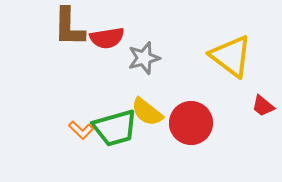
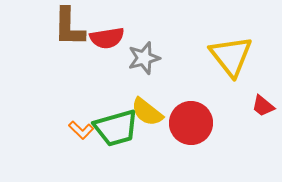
yellow triangle: rotated 15 degrees clockwise
green trapezoid: moved 1 px right
